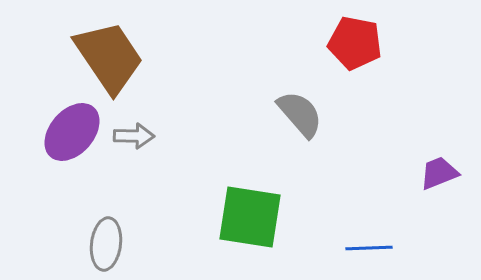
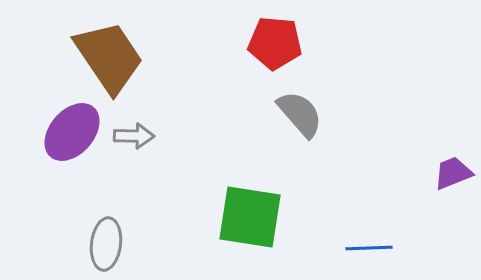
red pentagon: moved 80 px left; rotated 6 degrees counterclockwise
purple trapezoid: moved 14 px right
